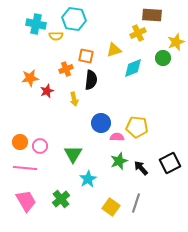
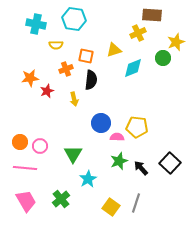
yellow semicircle: moved 9 px down
black square: rotated 20 degrees counterclockwise
